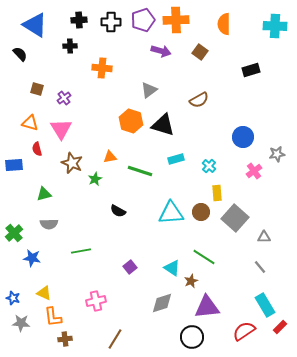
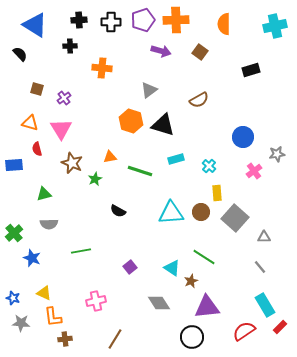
cyan cross at (275, 26): rotated 15 degrees counterclockwise
blue star at (32, 258): rotated 12 degrees clockwise
gray diamond at (162, 303): moved 3 px left; rotated 75 degrees clockwise
